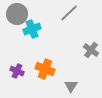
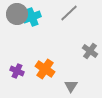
cyan cross: moved 12 px up
gray cross: moved 1 px left, 1 px down
orange cross: rotated 12 degrees clockwise
